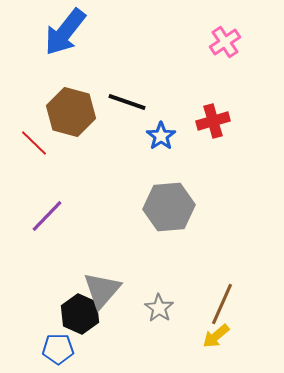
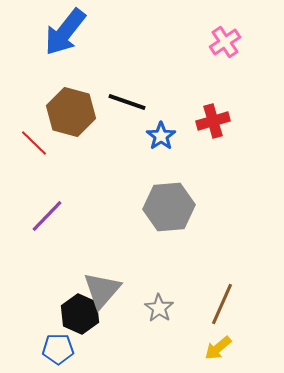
yellow arrow: moved 2 px right, 12 px down
